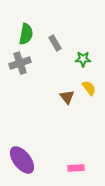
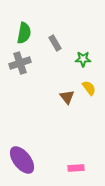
green semicircle: moved 2 px left, 1 px up
